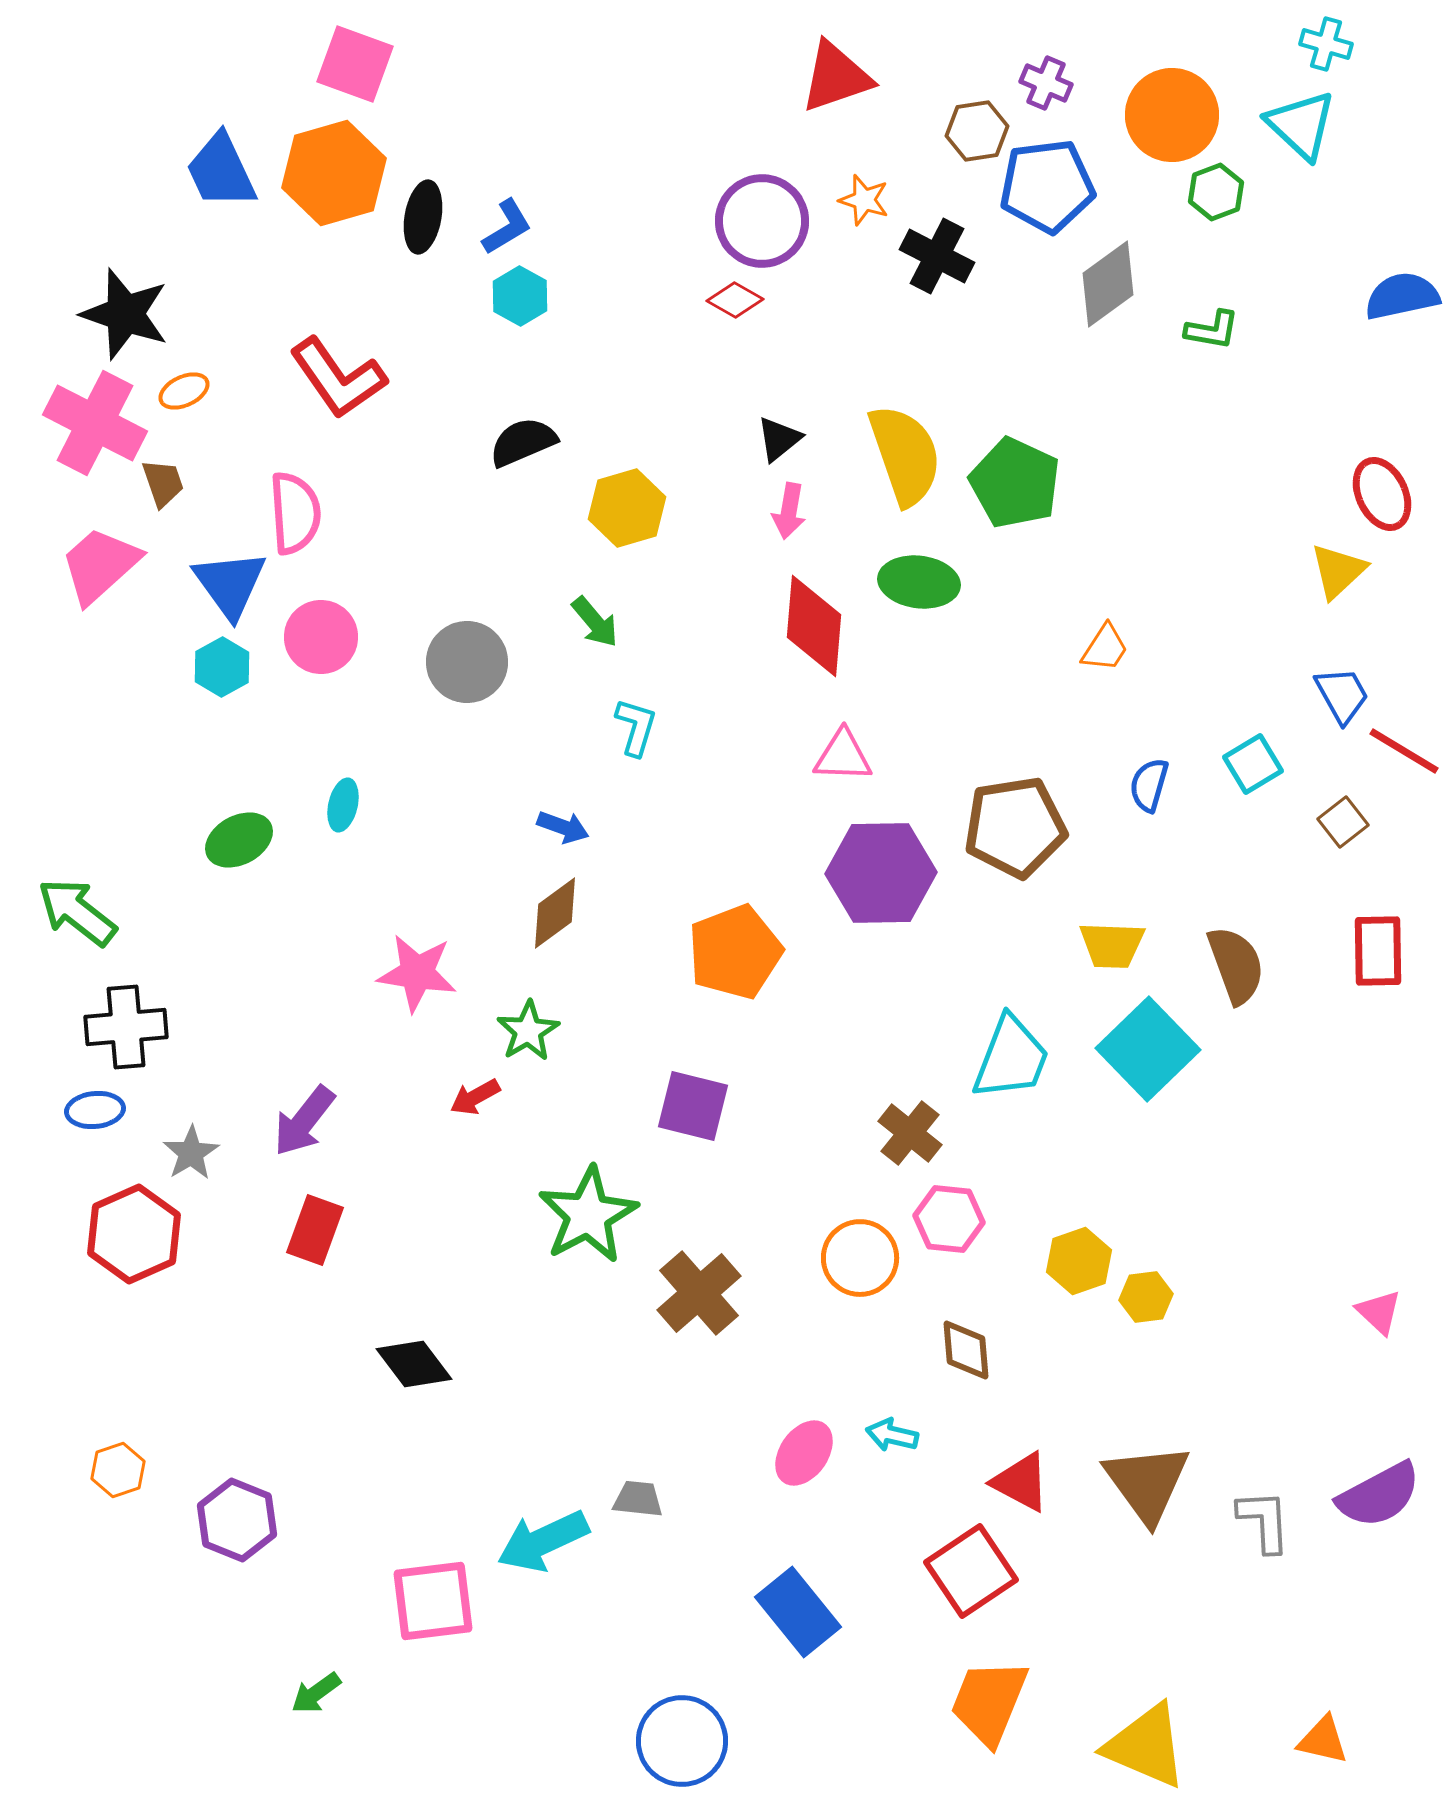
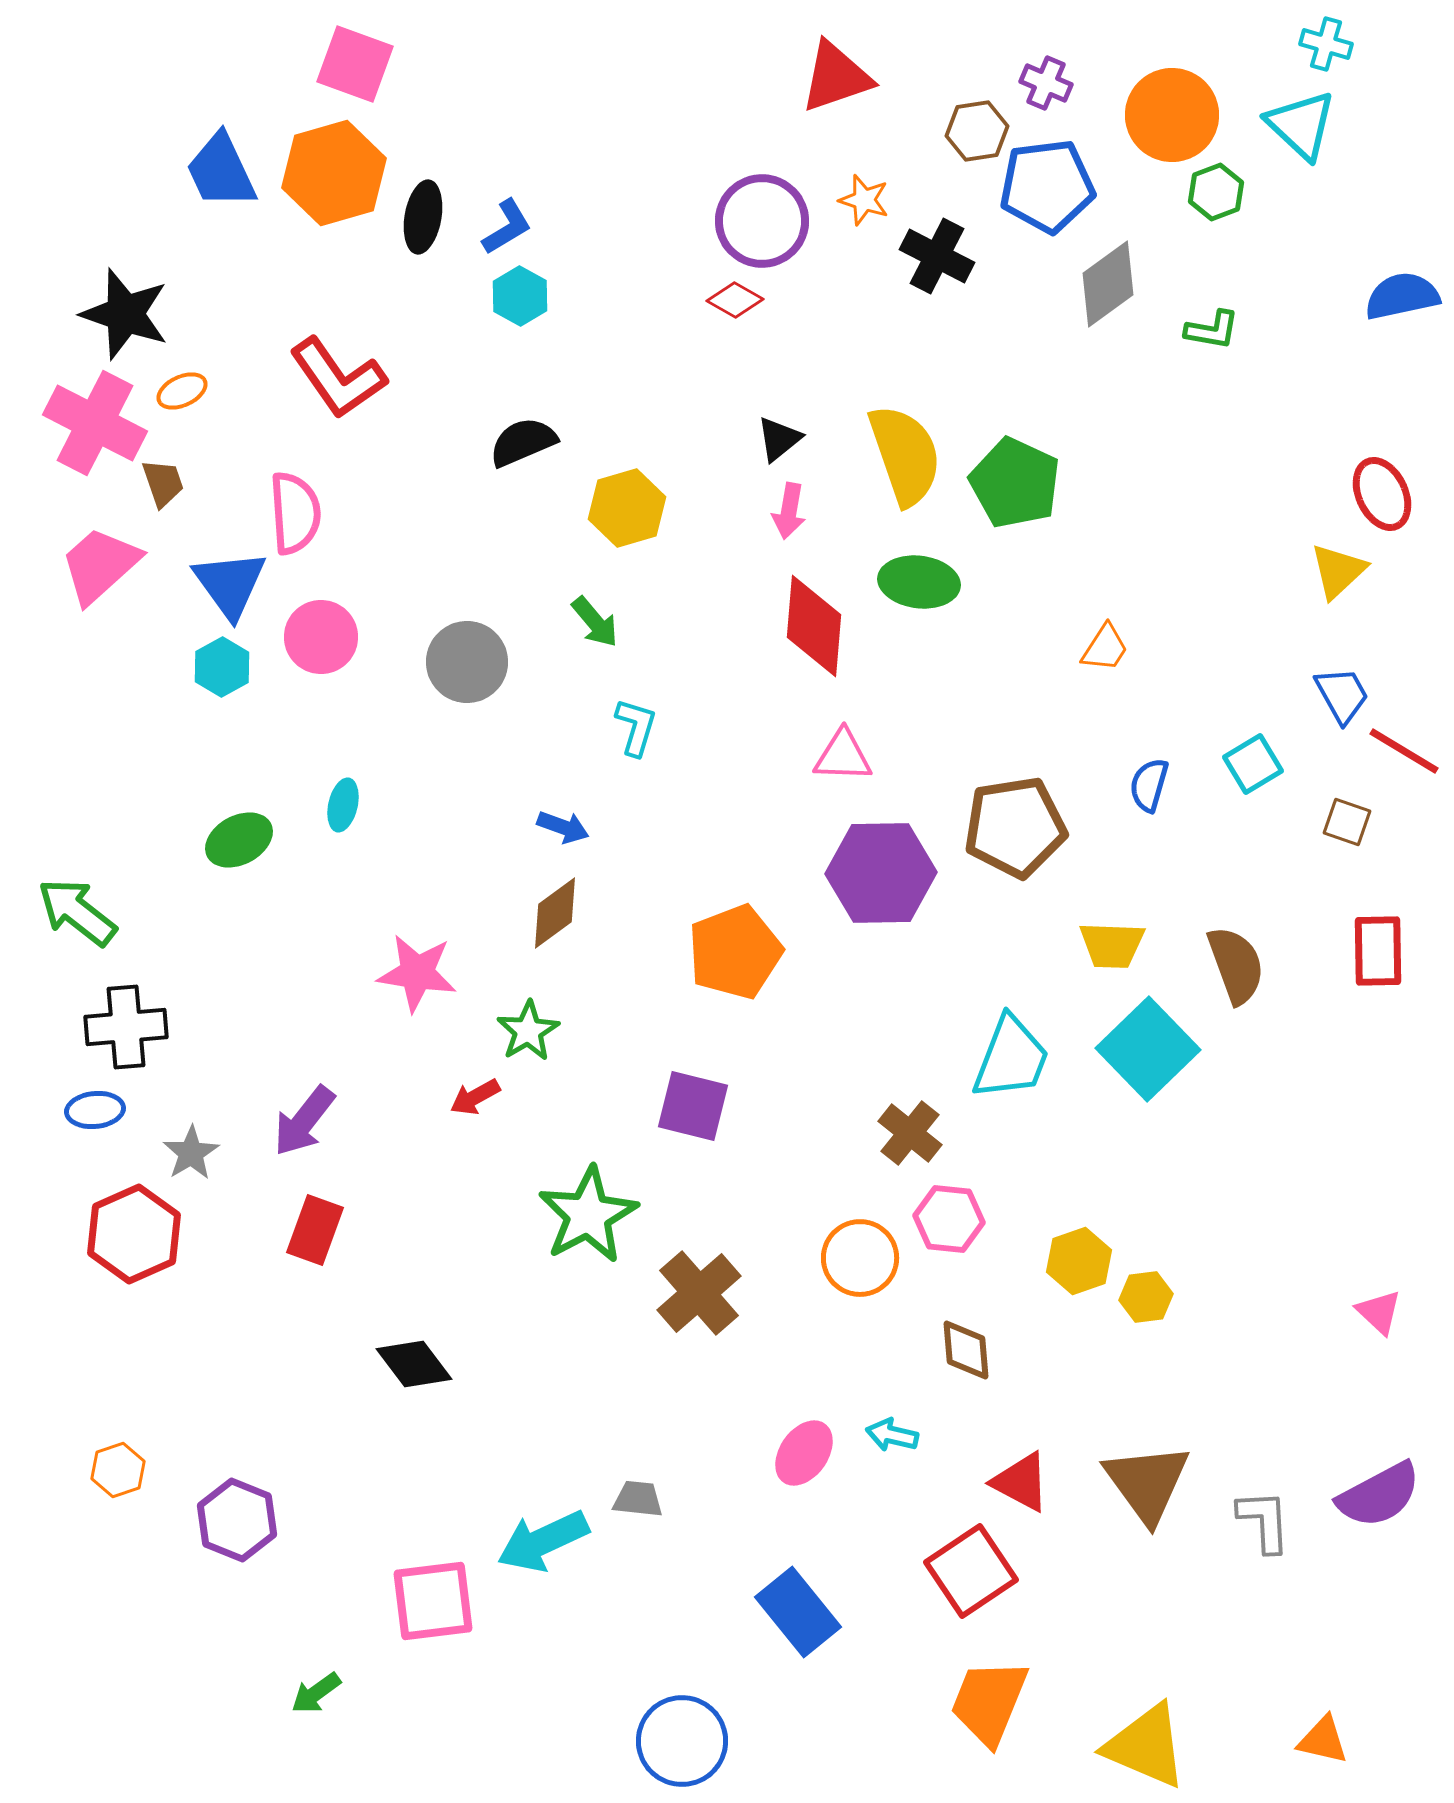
orange ellipse at (184, 391): moved 2 px left
brown square at (1343, 822): moved 4 px right; rotated 33 degrees counterclockwise
